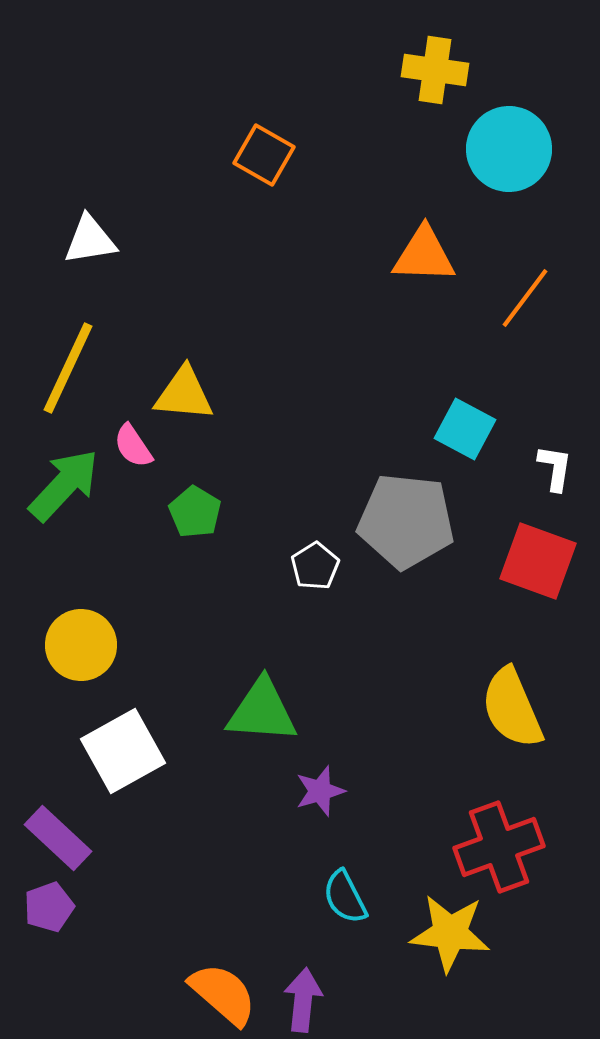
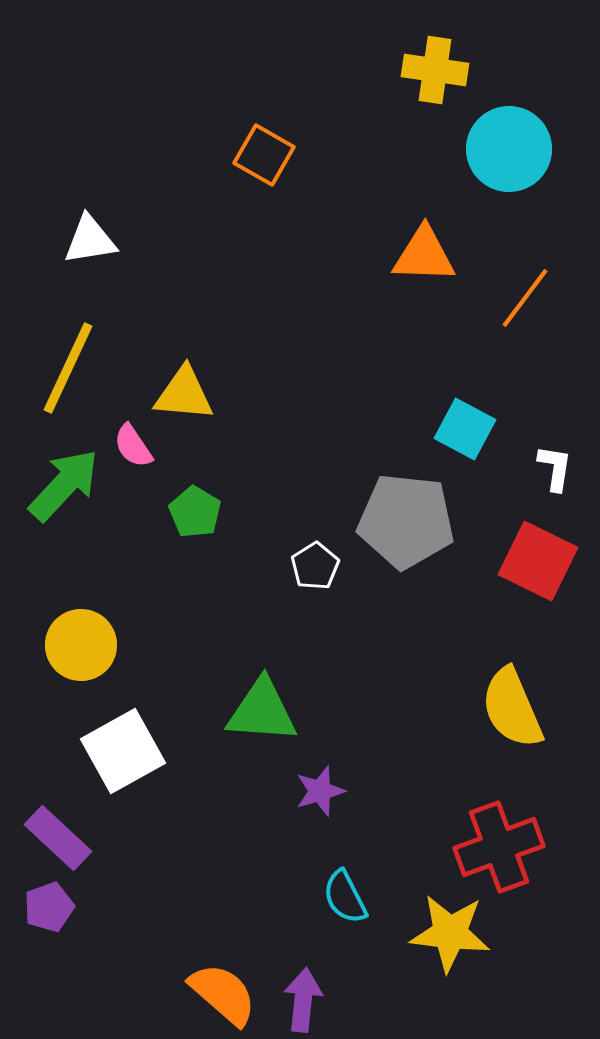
red square: rotated 6 degrees clockwise
